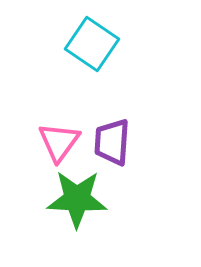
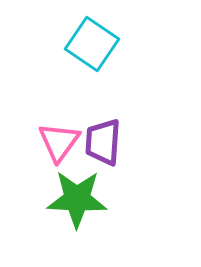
purple trapezoid: moved 9 px left
